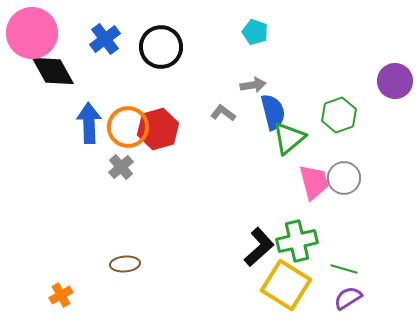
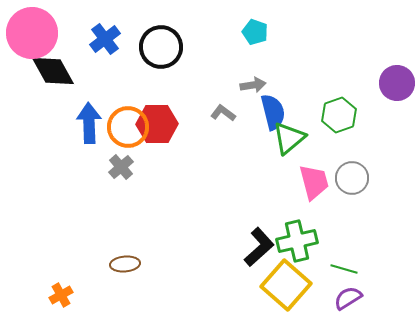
purple circle: moved 2 px right, 2 px down
red hexagon: moved 1 px left, 5 px up; rotated 15 degrees clockwise
gray circle: moved 8 px right
yellow square: rotated 9 degrees clockwise
